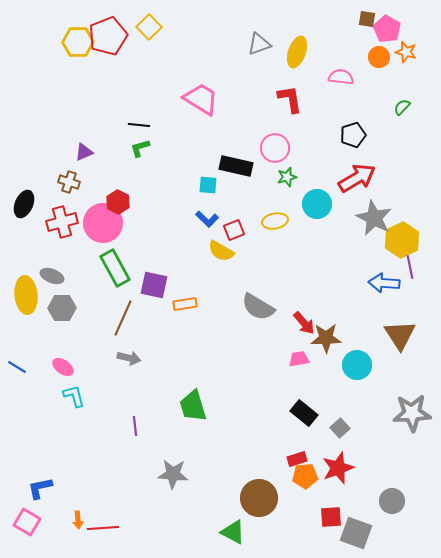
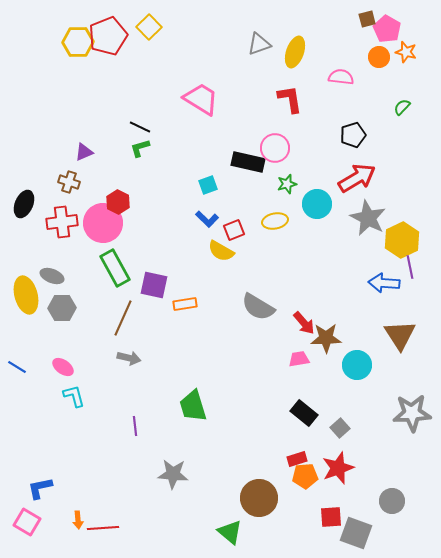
brown square at (367, 19): rotated 24 degrees counterclockwise
yellow ellipse at (297, 52): moved 2 px left
black line at (139, 125): moved 1 px right, 2 px down; rotated 20 degrees clockwise
black rectangle at (236, 166): moved 12 px right, 4 px up
green star at (287, 177): moved 7 px down
cyan square at (208, 185): rotated 24 degrees counterclockwise
gray star at (374, 218): moved 6 px left
red cross at (62, 222): rotated 8 degrees clockwise
yellow ellipse at (26, 295): rotated 9 degrees counterclockwise
green triangle at (233, 532): moved 3 px left; rotated 12 degrees clockwise
